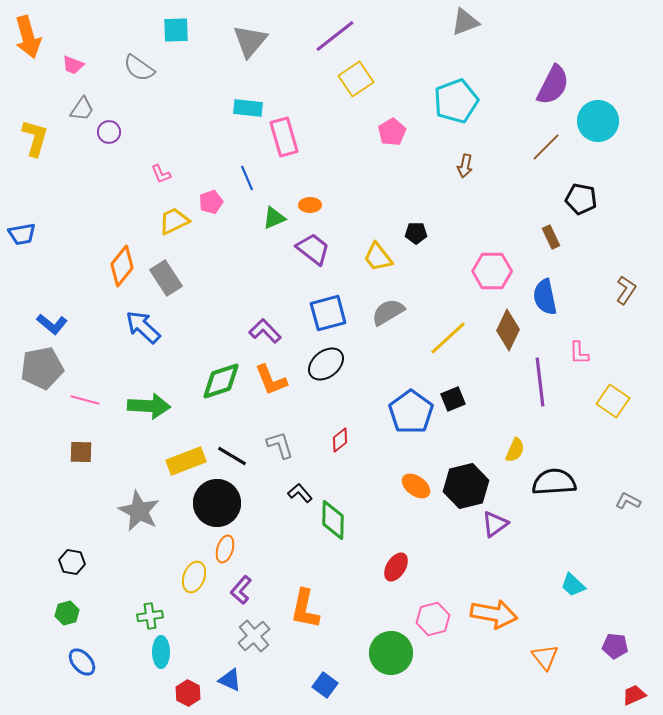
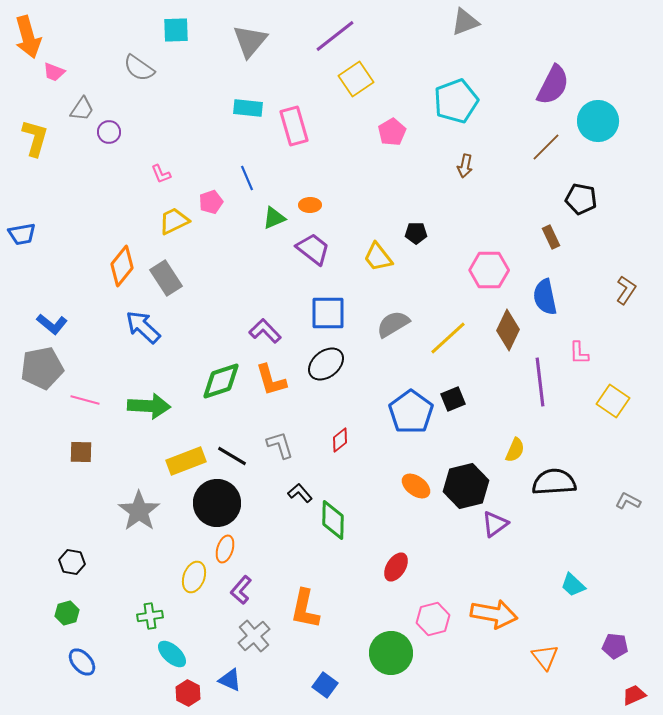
pink trapezoid at (73, 65): moved 19 px left, 7 px down
pink rectangle at (284, 137): moved 10 px right, 11 px up
pink hexagon at (492, 271): moved 3 px left, 1 px up
gray semicircle at (388, 312): moved 5 px right, 12 px down
blue square at (328, 313): rotated 15 degrees clockwise
orange L-shape at (271, 380): rotated 6 degrees clockwise
gray star at (139, 511): rotated 9 degrees clockwise
cyan ellipse at (161, 652): moved 11 px right, 2 px down; rotated 48 degrees counterclockwise
